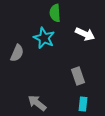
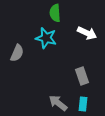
white arrow: moved 2 px right, 1 px up
cyan star: moved 2 px right; rotated 10 degrees counterclockwise
gray rectangle: moved 4 px right
gray arrow: moved 21 px right
